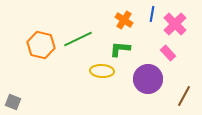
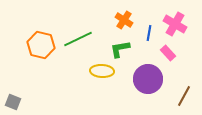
blue line: moved 3 px left, 19 px down
pink cross: rotated 15 degrees counterclockwise
green L-shape: rotated 15 degrees counterclockwise
